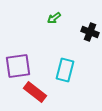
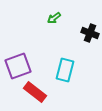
black cross: moved 1 px down
purple square: rotated 12 degrees counterclockwise
